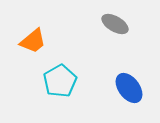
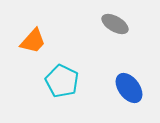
orange trapezoid: rotated 8 degrees counterclockwise
cyan pentagon: moved 2 px right; rotated 16 degrees counterclockwise
